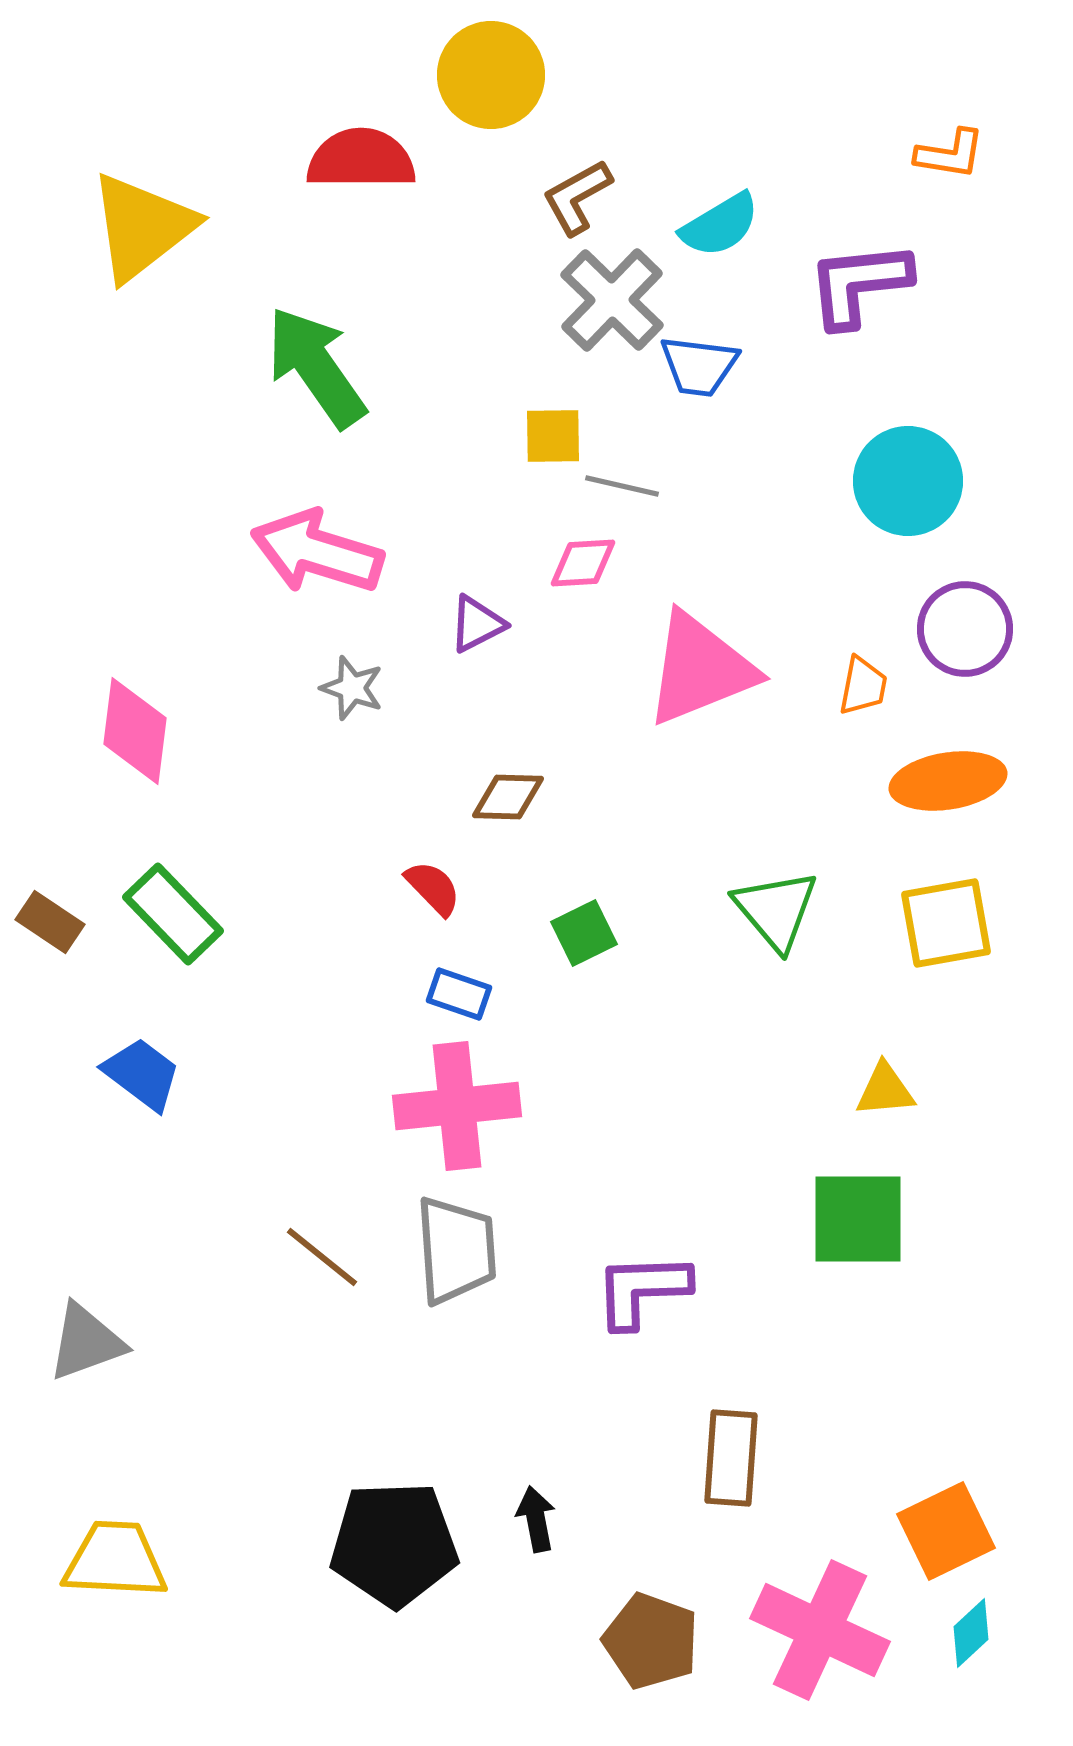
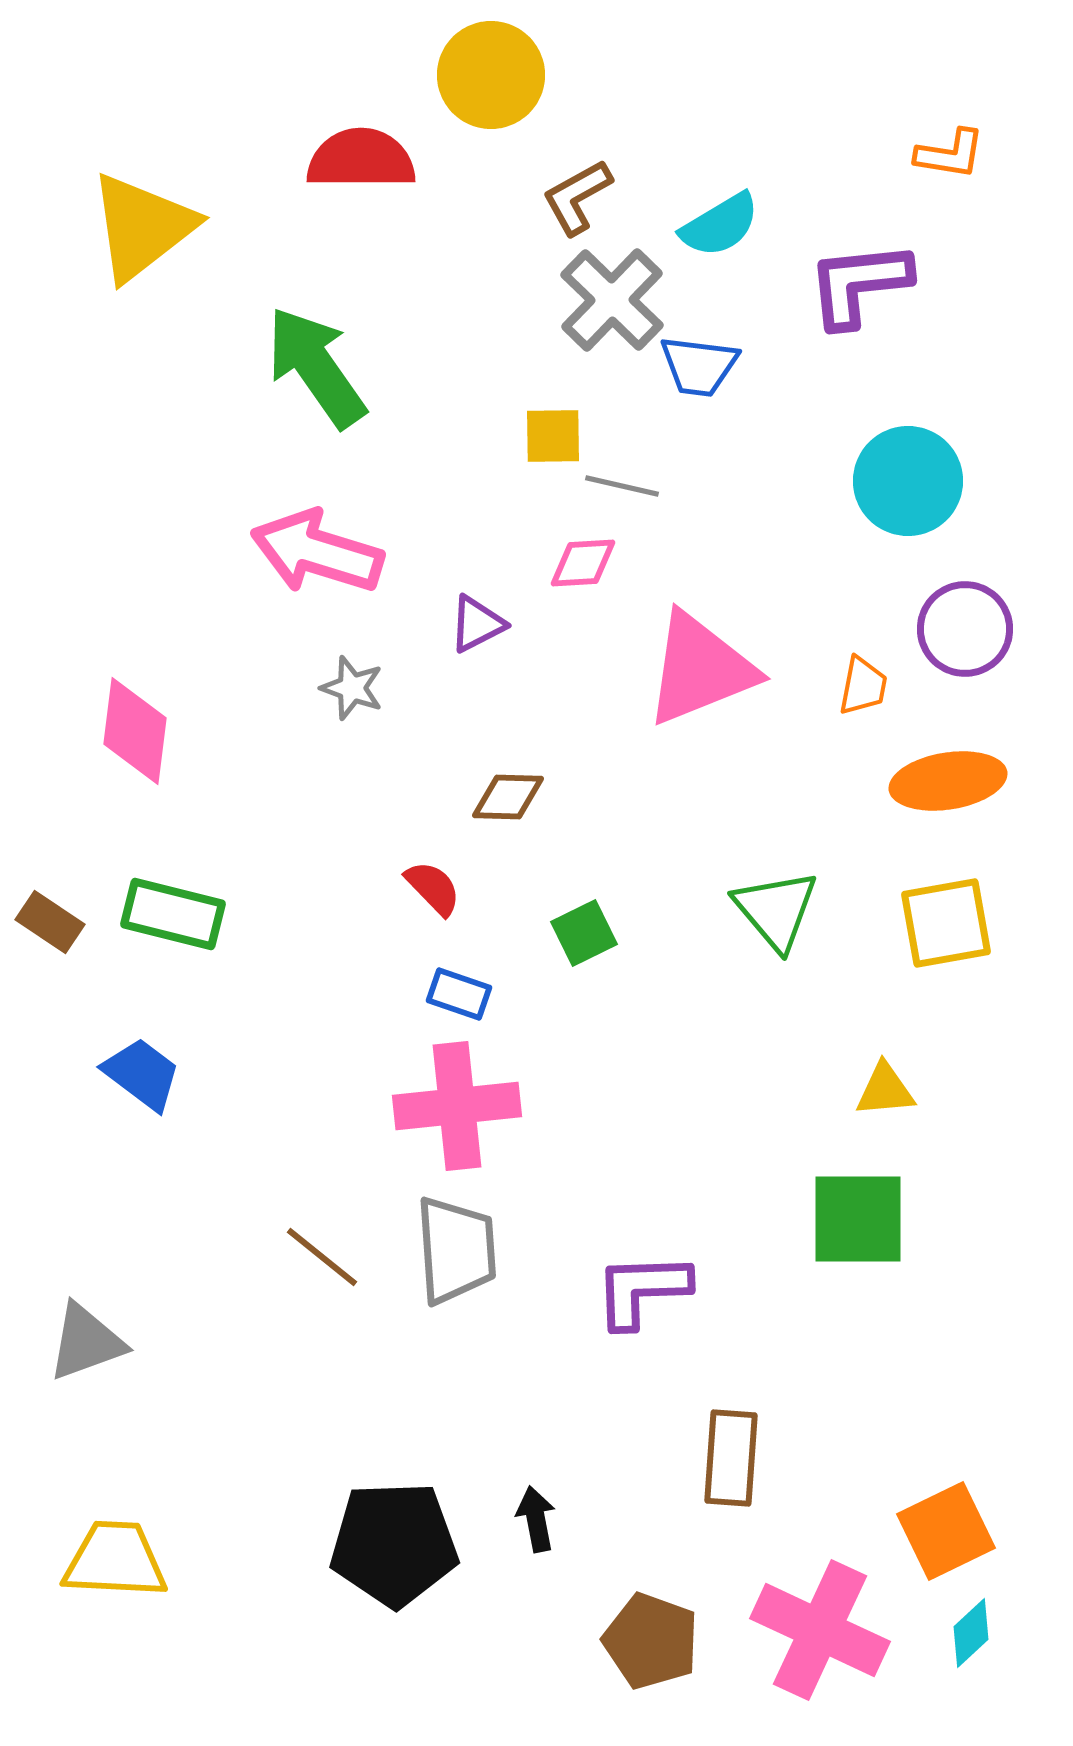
green rectangle at (173, 914): rotated 32 degrees counterclockwise
